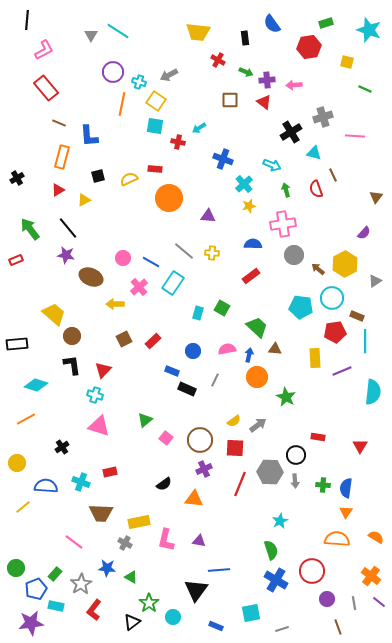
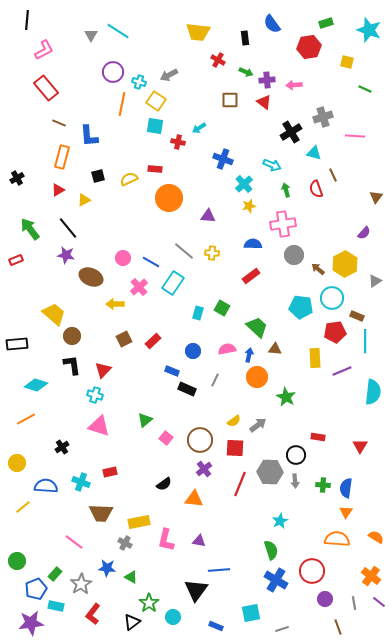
purple cross at (204, 469): rotated 14 degrees counterclockwise
green circle at (16, 568): moved 1 px right, 7 px up
purple circle at (327, 599): moved 2 px left
red L-shape at (94, 610): moved 1 px left, 4 px down
